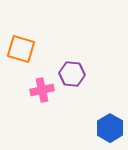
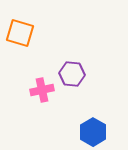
orange square: moved 1 px left, 16 px up
blue hexagon: moved 17 px left, 4 px down
